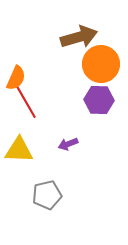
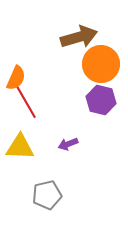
purple hexagon: moved 2 px right; rotated 12 degrees clockwise
yellow triangle: moved 1 px right, 3 px up
